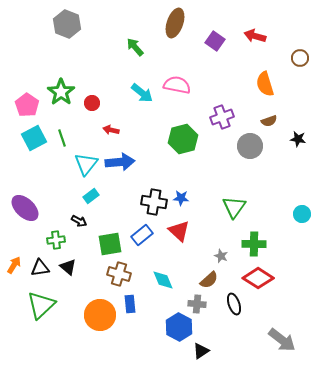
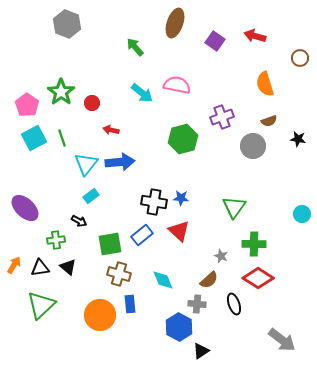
gray circle at (250, 146): moved 3 px right
